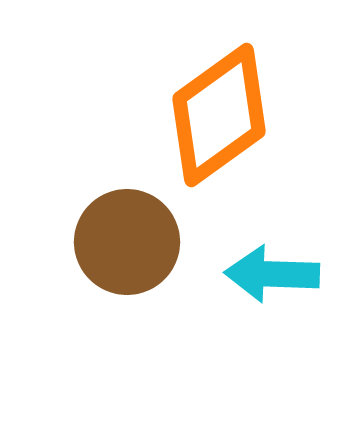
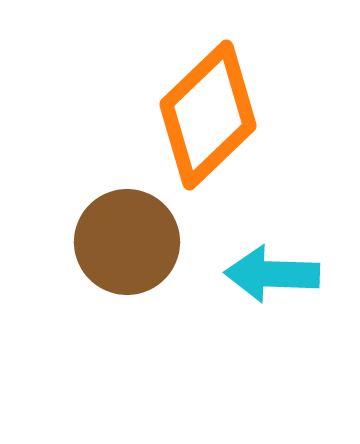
orange diamond: moved 11 px left; rotated 8 degrees counterclockwise
